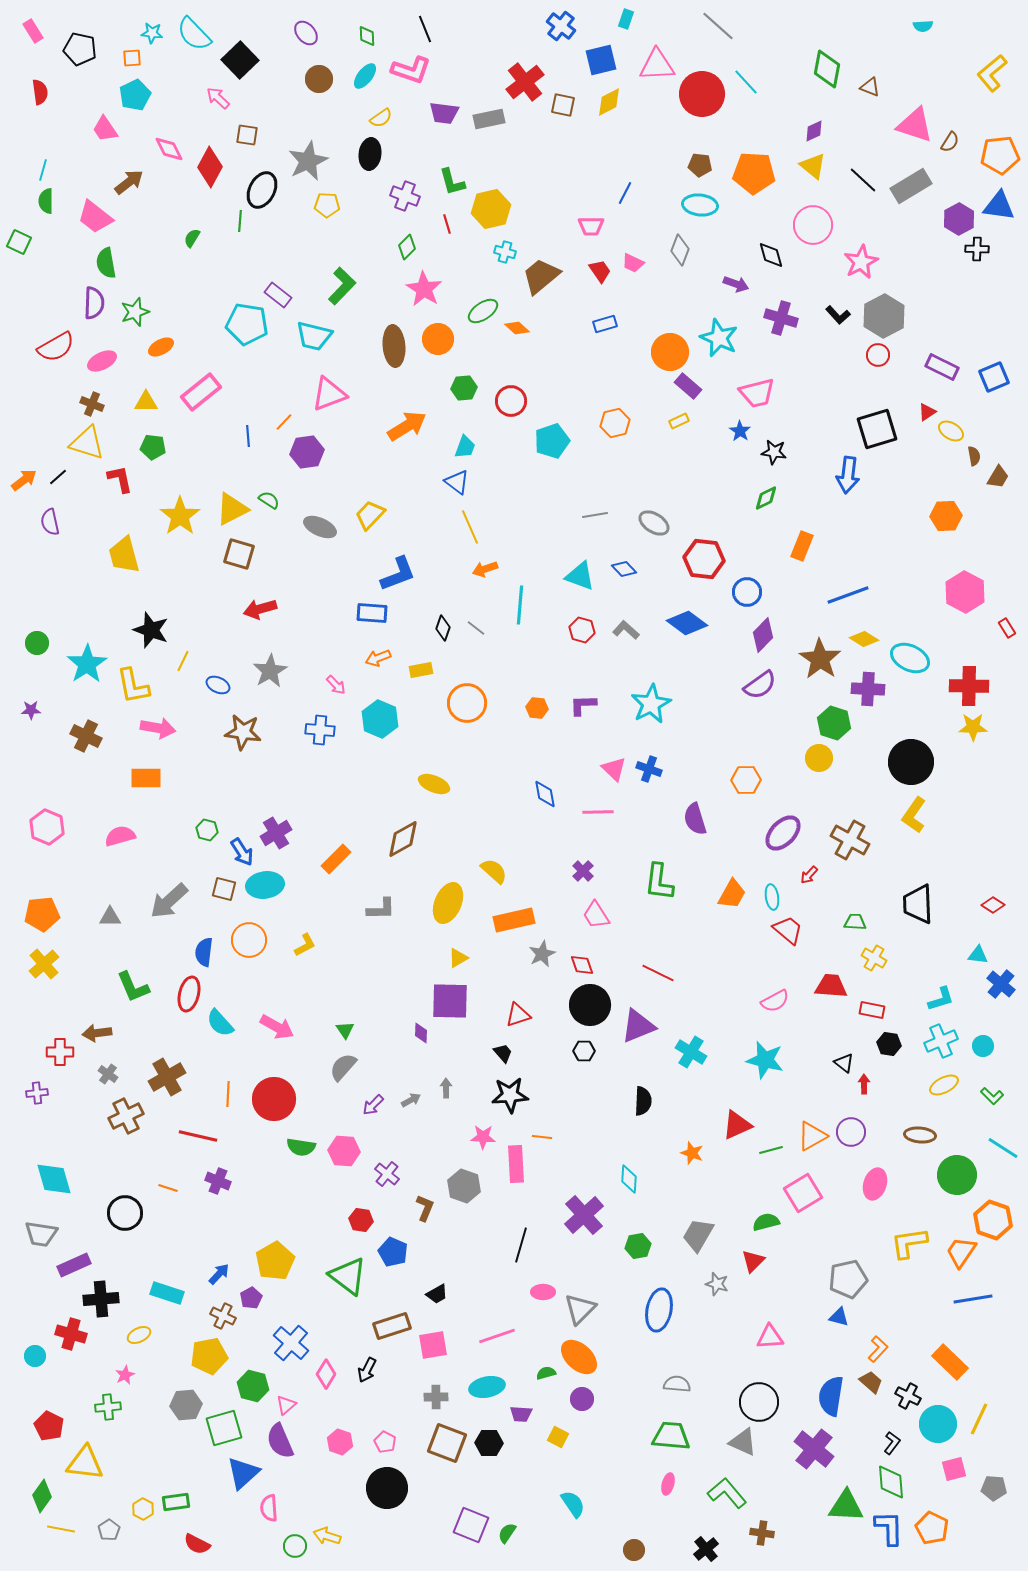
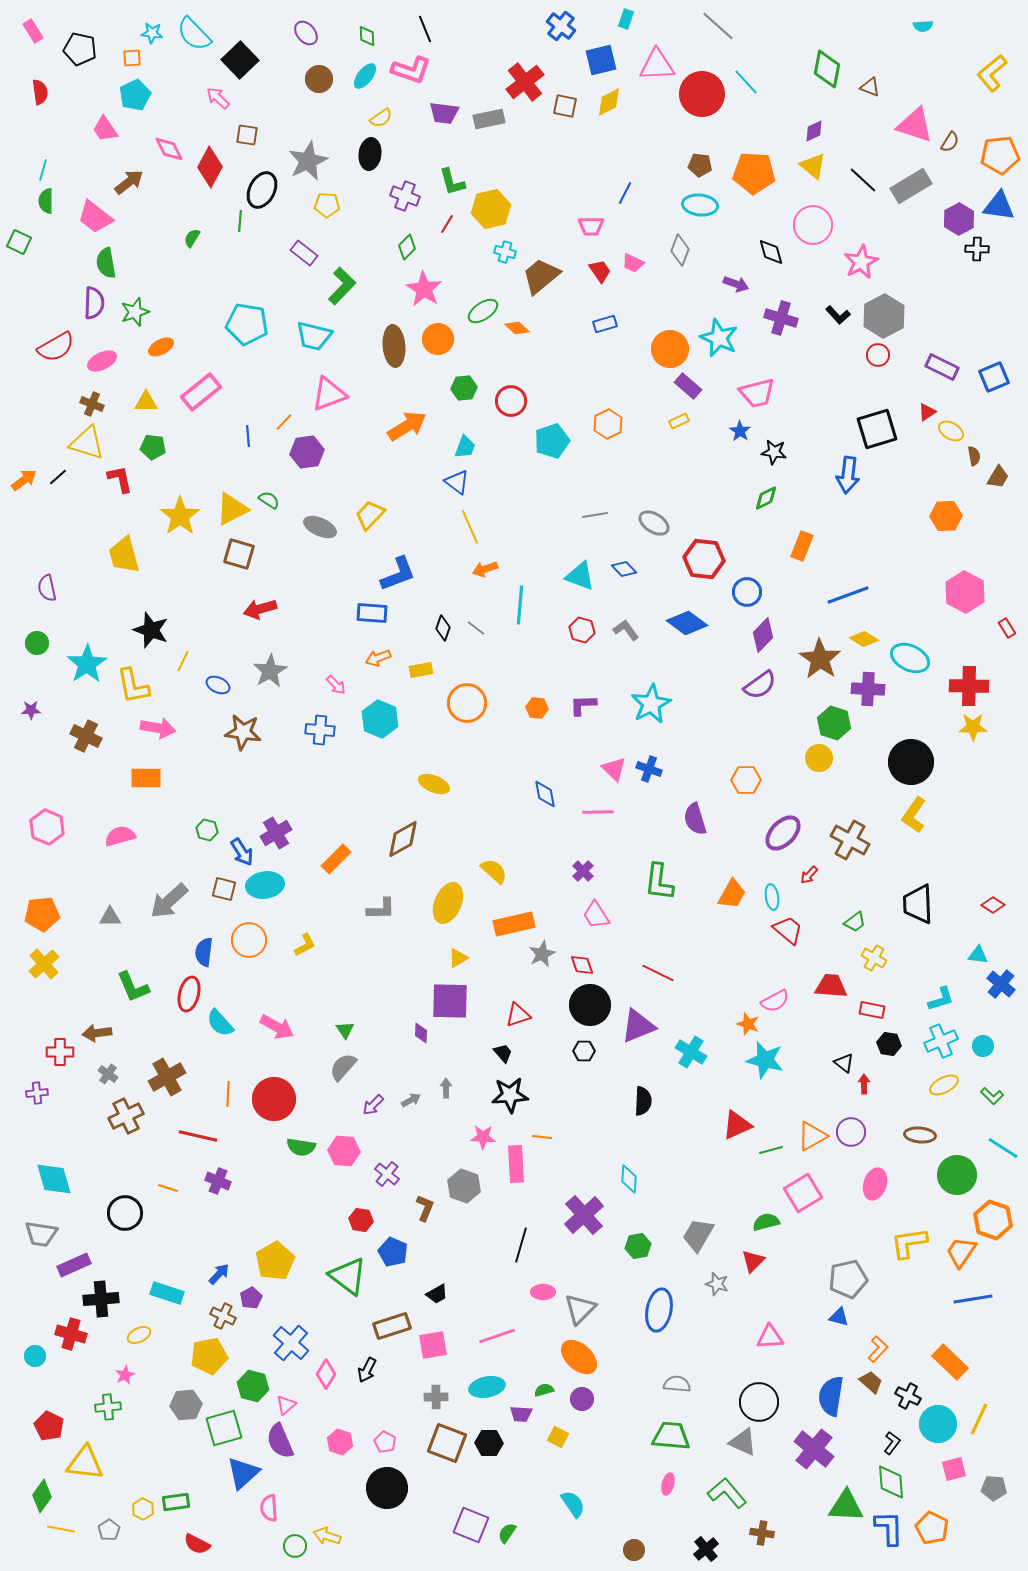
brown square at (563, 105): moved 2 px right, 1 px down
red line at (447, 224): rotated 48 degrees clockwise
black diamond at (771, 255): moved 3 px up
purple rectangle at (278, 295): moved 26 px right, 42 px up
orange circle at (670, 352): moved 3 px up
orange hexagon at (615, 423): moved 7 px left, 1 px down; rotated 12 degrees counterclockwise
purple semicircle at (50, 522): moved 3 px left, 66 px down
gray L-shape at (626, 630): rotated 12 degrees clockwise
orange rectangle at (514, 920): moved 4 px down
green trapezoid at (855, 922): rotated 140 degrees clockwise
orange star at (692, 1153): moved 56 px right, 129 px up
green semicircle at (546, 1373): moved 2 px left, 17 px down
